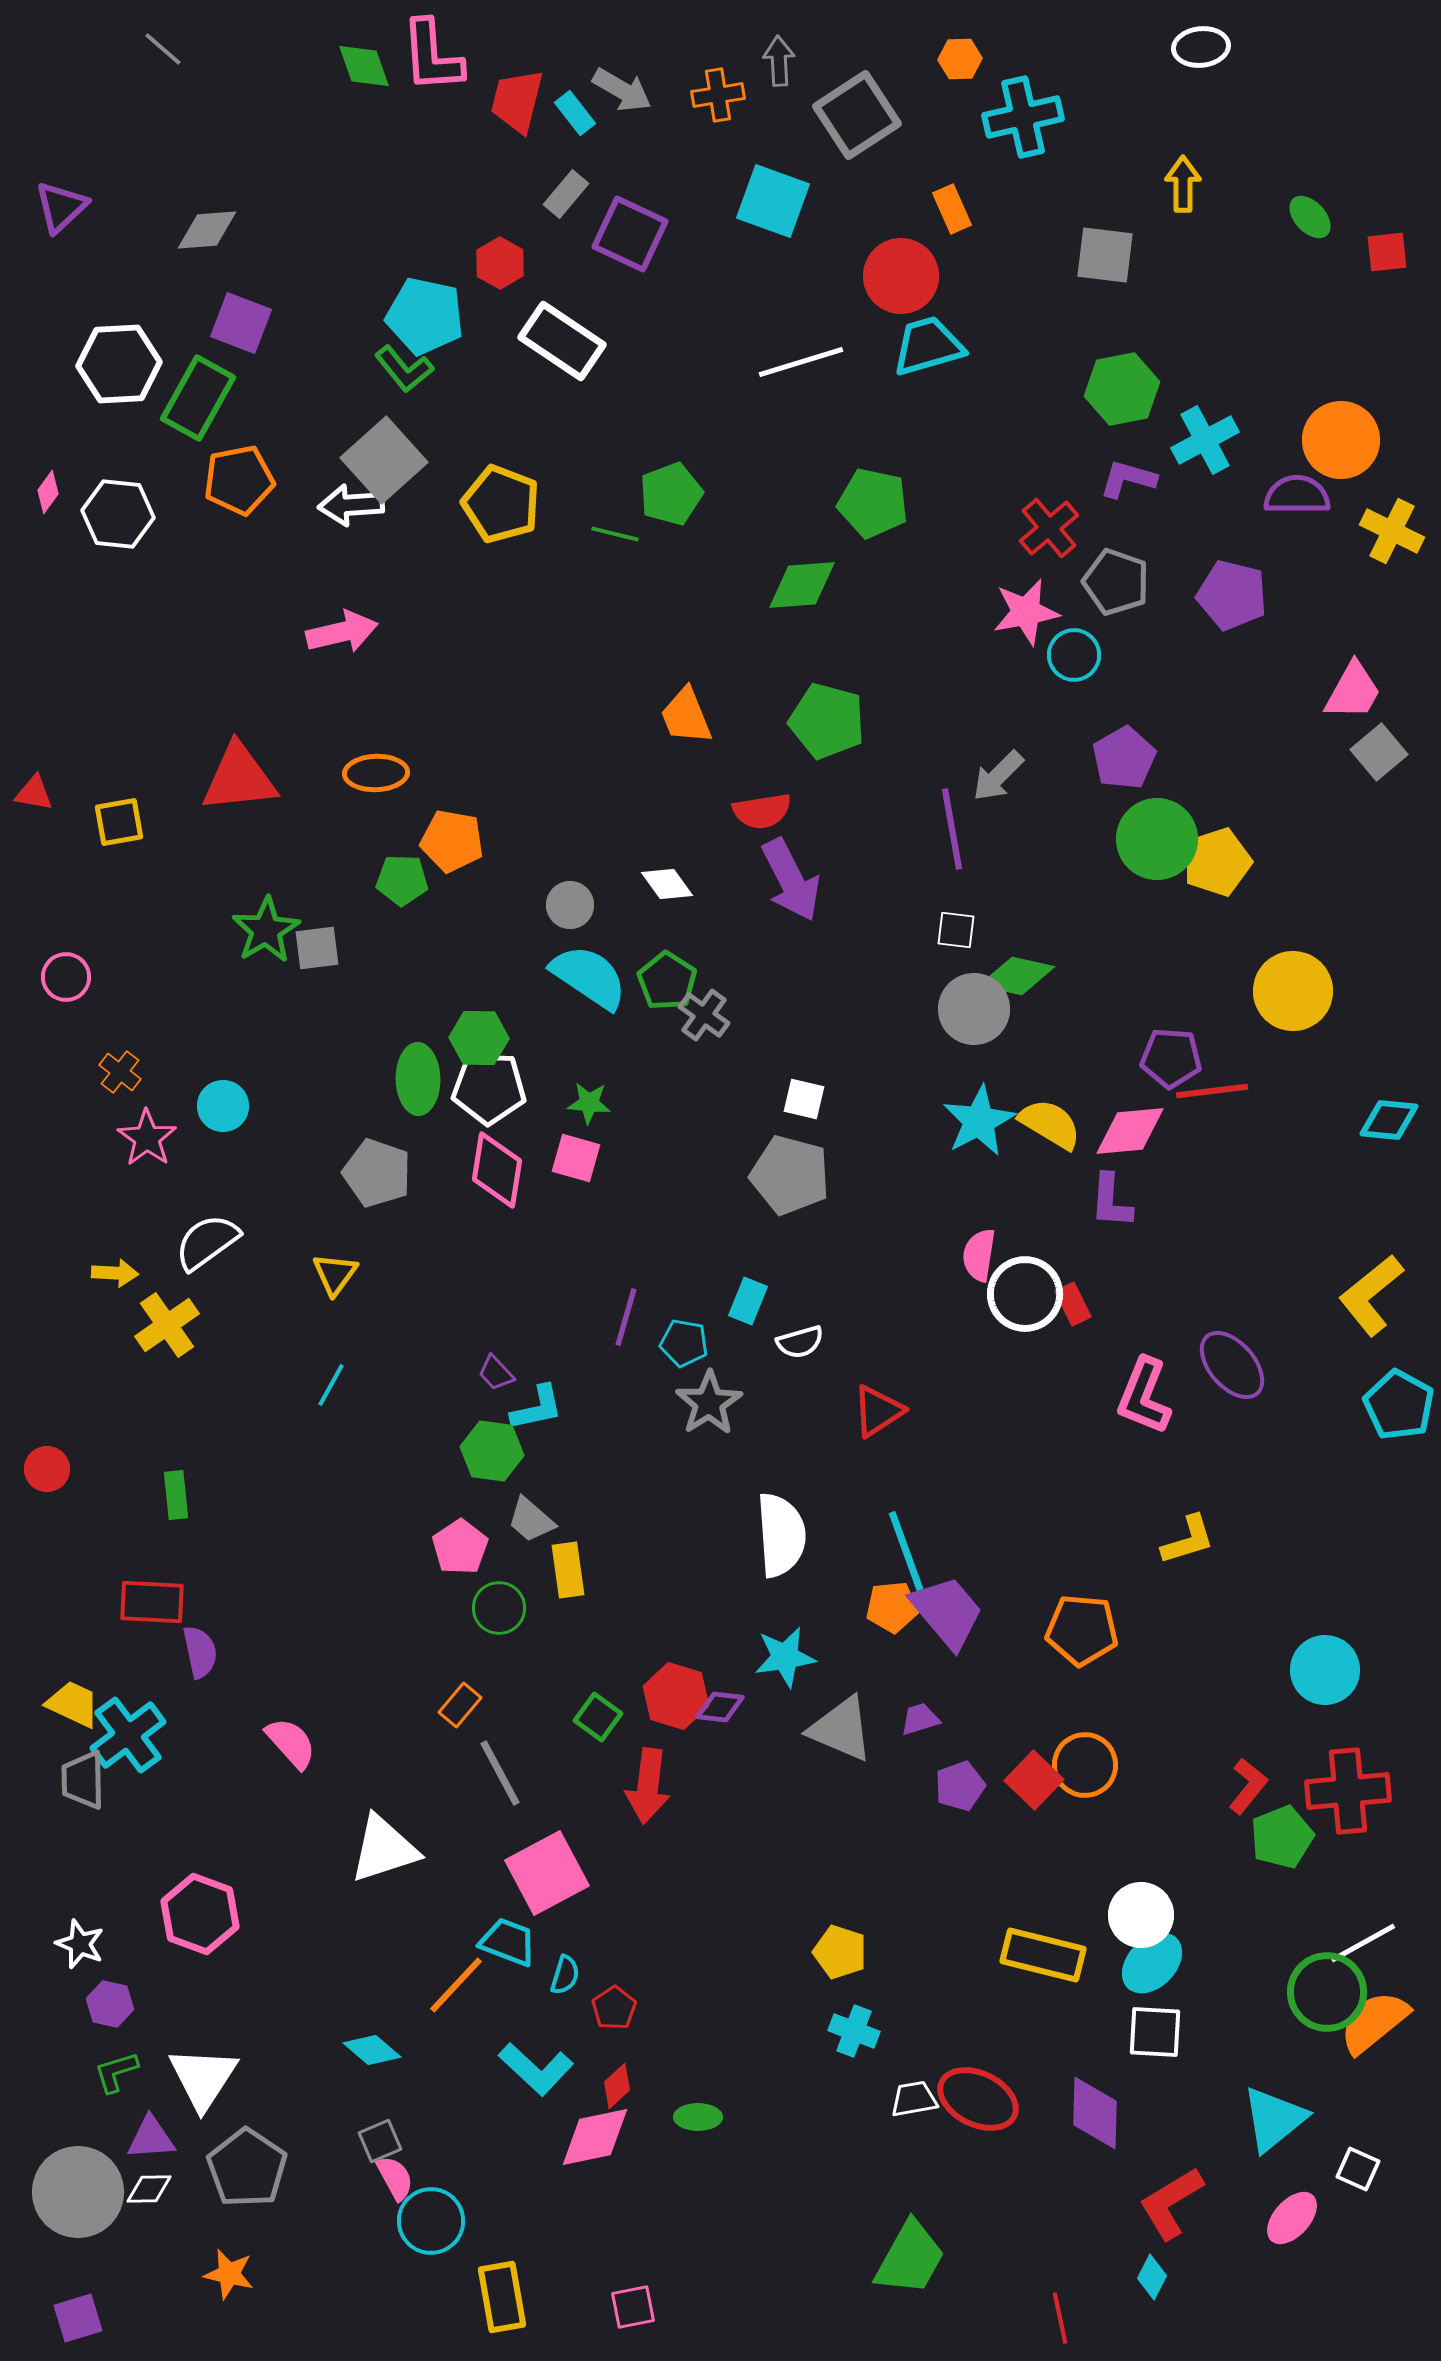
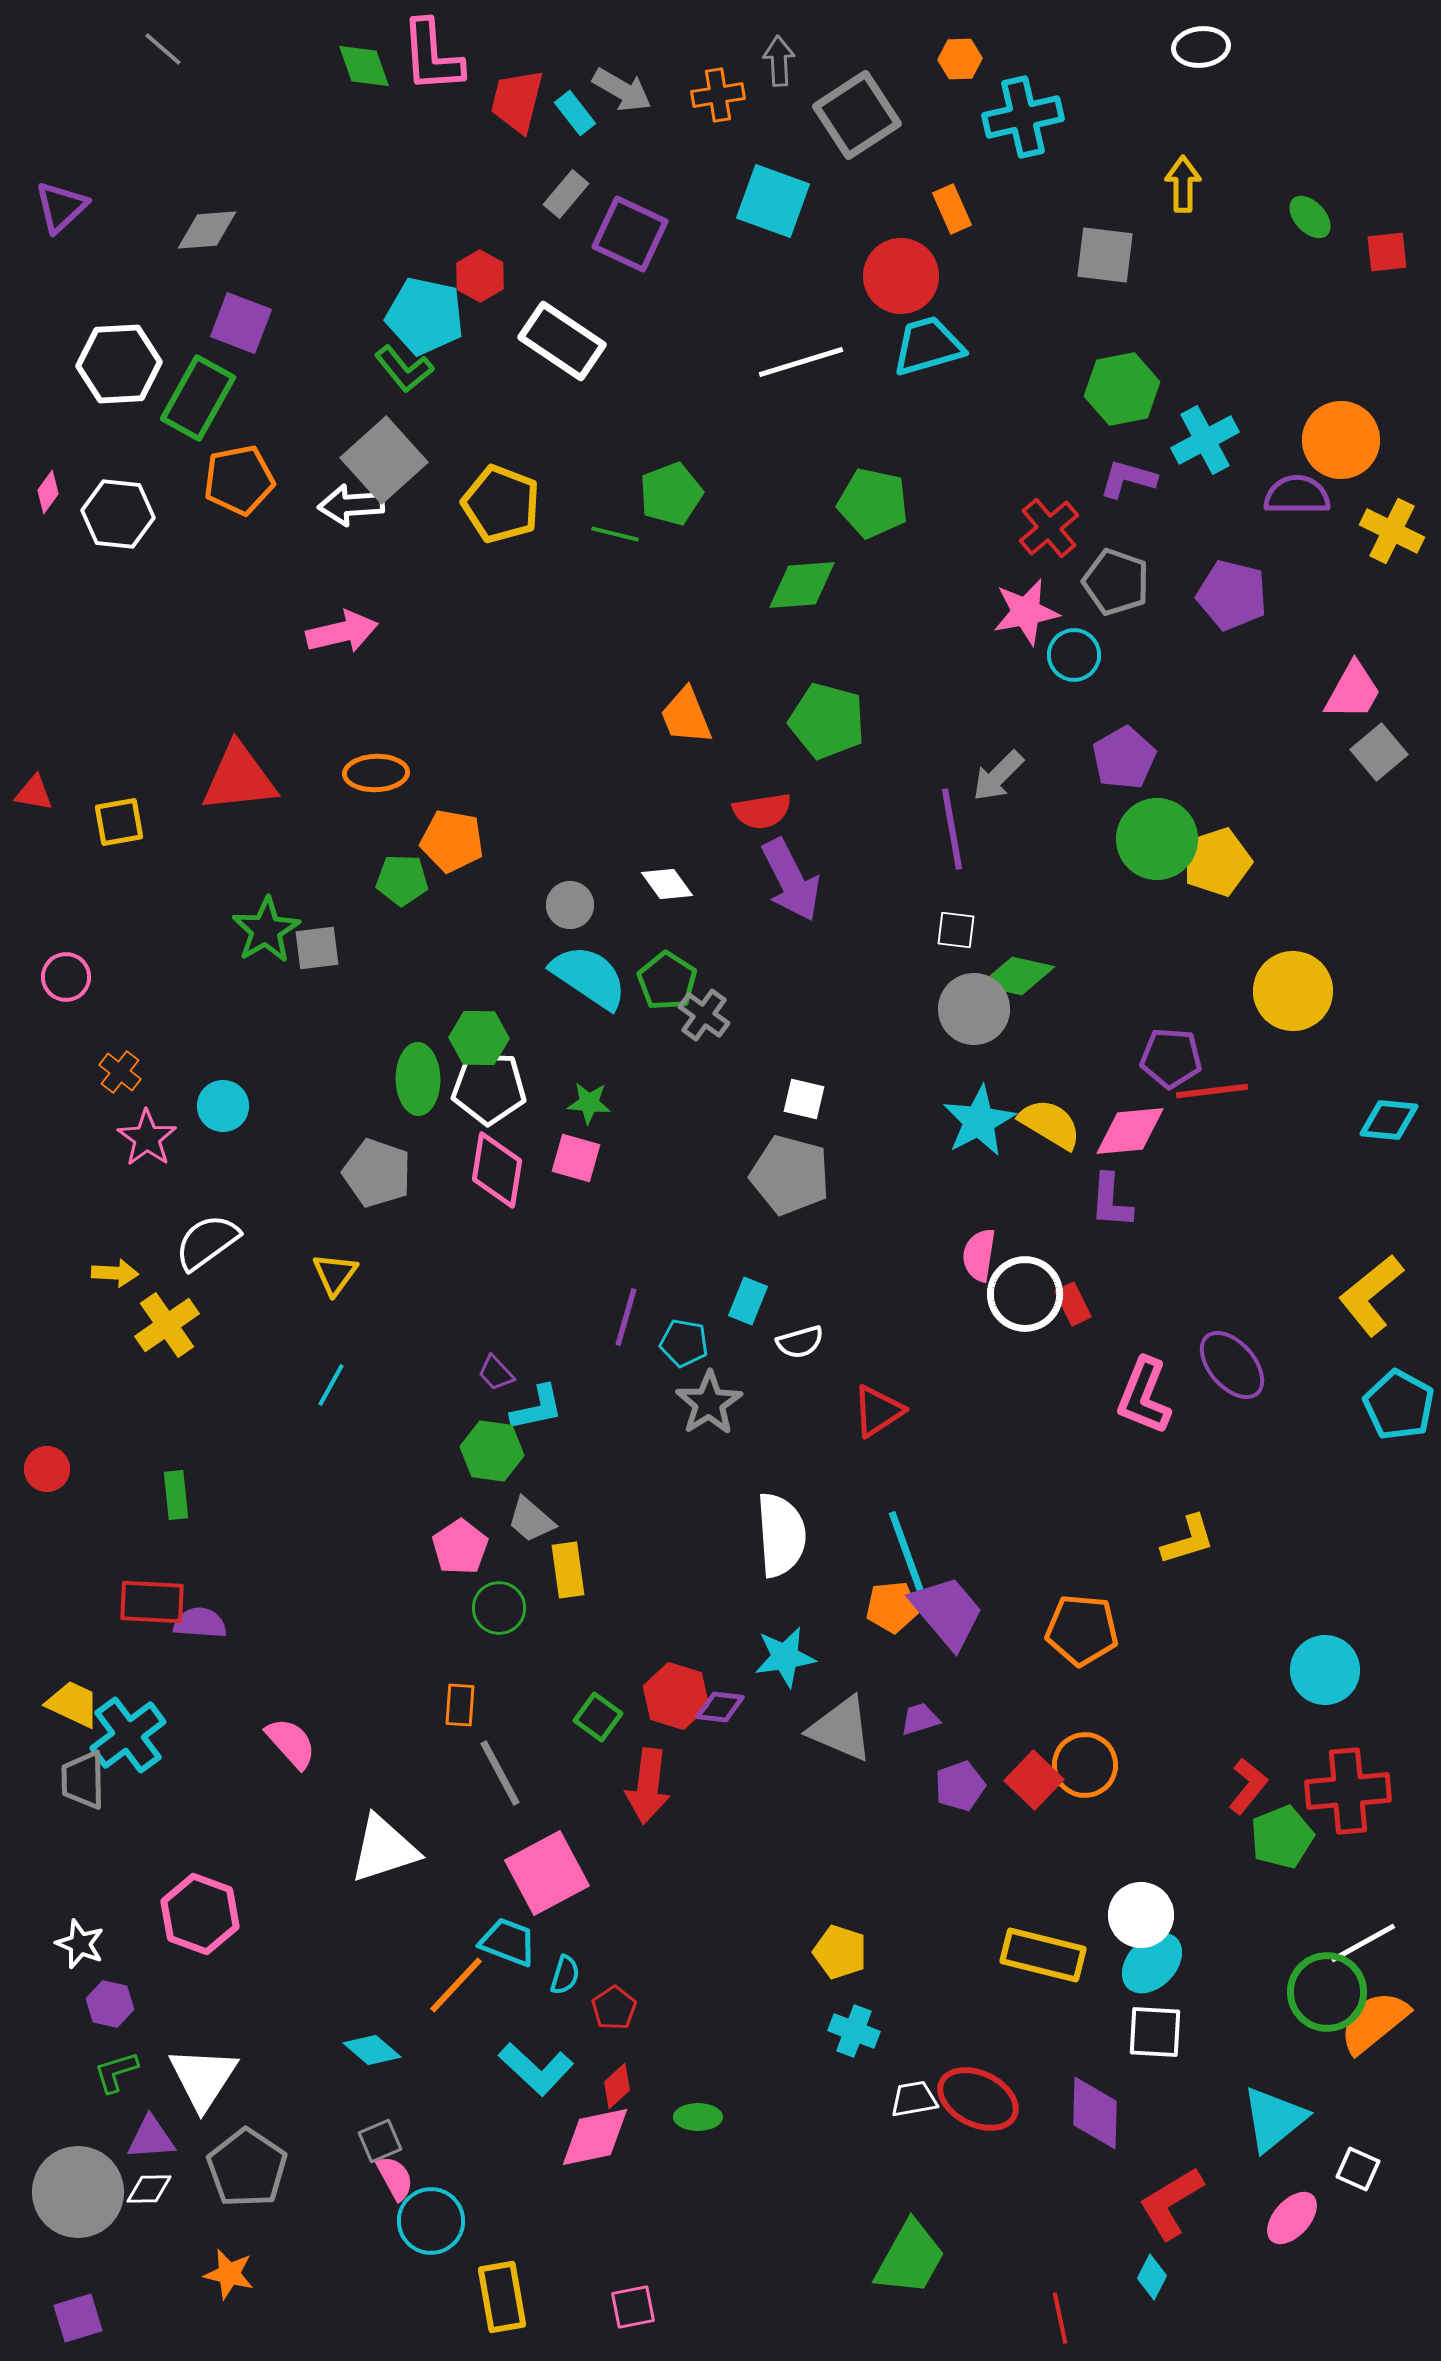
red hexagon at (500, 263): moved 20 px left, 13 px down
purple semicircle at (200, 1652): moved 29 px up; rotated 74 degrees counterclockwise
orange rectangle at (460, 1705): rotated 36 degrees counterclockwise
